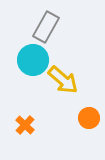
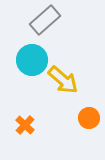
gray rectangle: moved 1 px left, 7 px up; rotated 20 degrees clockwise
cyan circle: moved 1 px left
